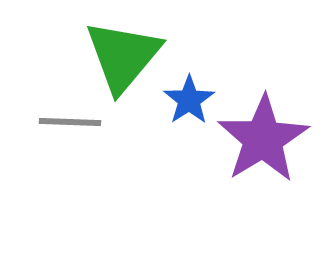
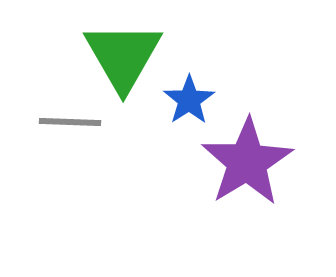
green triangle: rotated 10 degrees counterclockwise
purple star: moved 16 px left, 23 px down
